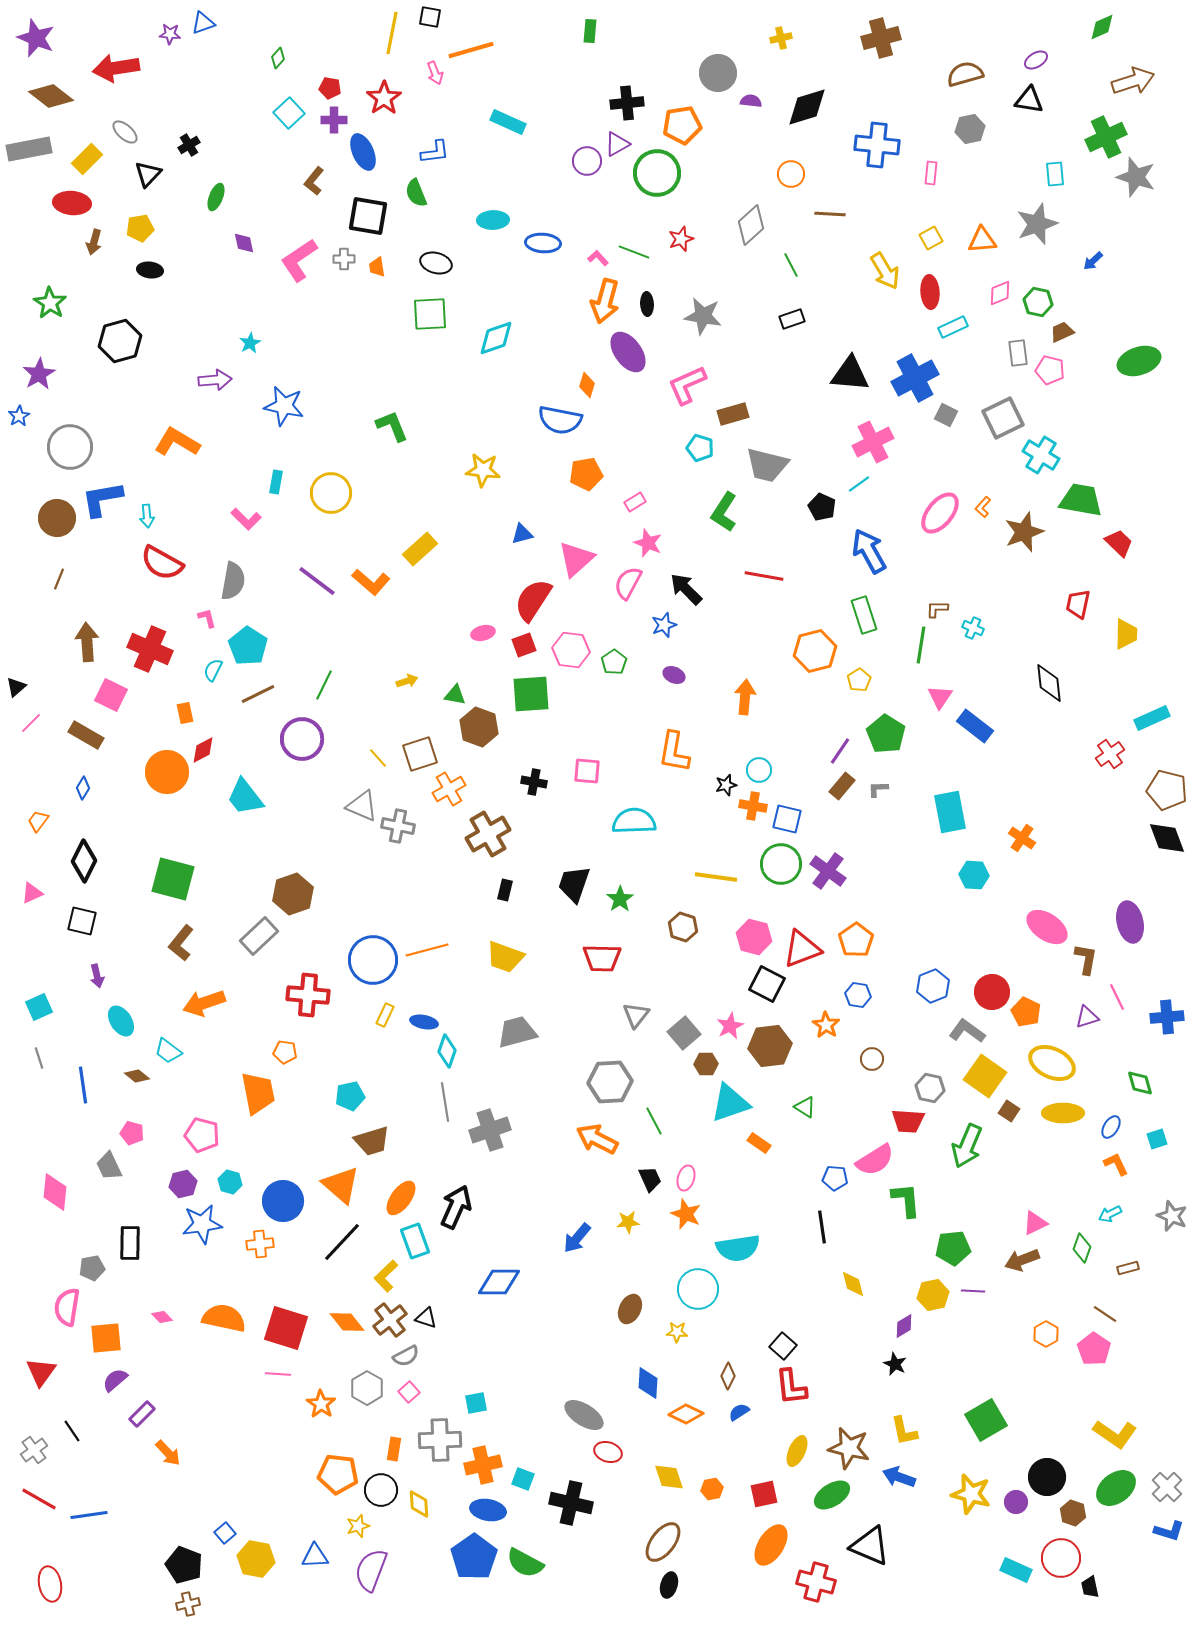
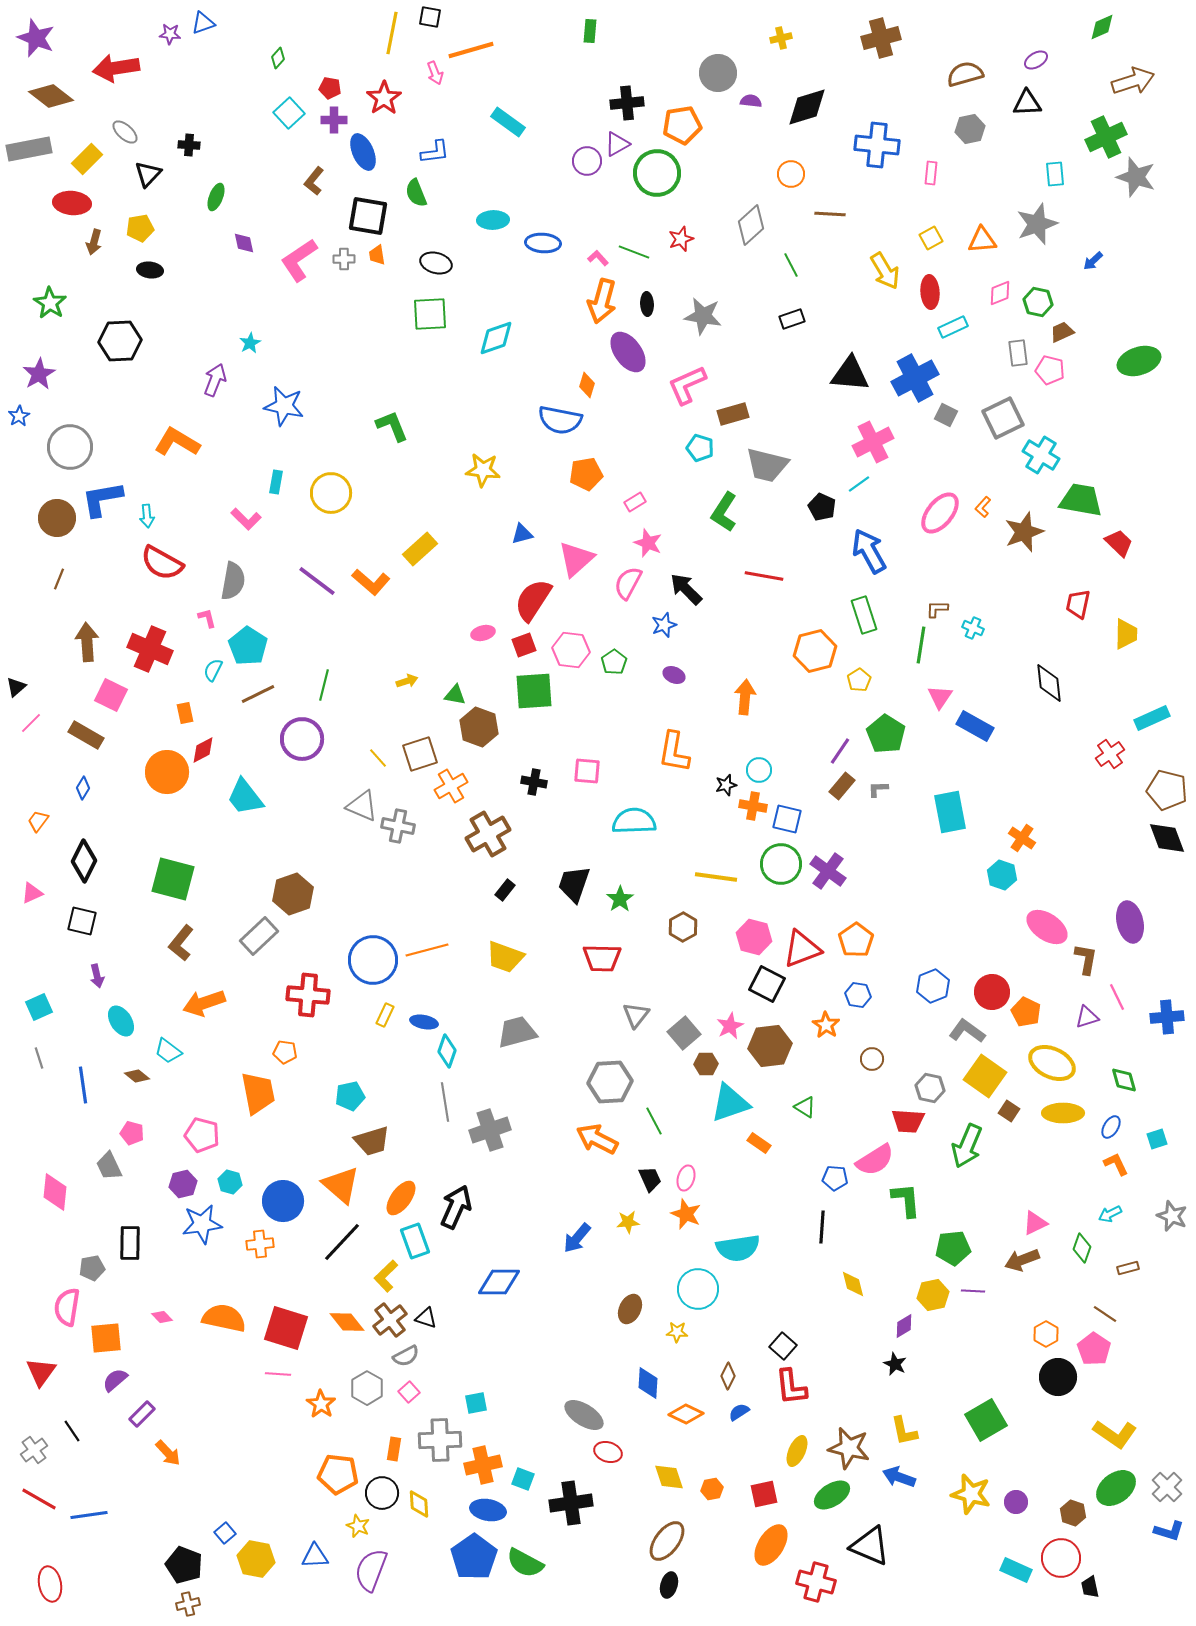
black triangle at (1029, 100): moved 2 px left, 3 px down; rotated 12 degrees counterclockwise
cyan rectangle at (508, 122): rotated 12 degrees clockwise
black cross at (189, 145): rotated 35 degrees clockwise
orange trapezoid at (377, 267): moved 12 px up
orange arrow at (605, 301): moved 3 px left
black hexagon at (120, 341): rotated 12 degrees clockwise
purple arrow at (215, 380): rotated 64 degrees counterclockwise
green line at (324, 685): rotated 12 degrees counterclockwise
green square at (531, 694): moved 3 px right, 3 px up
blue rectangle at (975, 726): rotated 9 degrees counterclockwise
orange cross at (449, 789): moved 2 px right, 3 px up
cyan hexagon at (974, 875): moved 28 px right; rotated 16 degrees clockwise
black rectangle at (505, 890): rotated 25 degrees clockwise
brown hexagon at (683, 927): rotated 12 degrees clockwise
green diamond at (1140, 1083): moved 16 px left, 3 px up
black line at (822, 1227): rotated 12 degrees clockwise
black circle at (1047, 1477): moved 11 px right, 100 px up
black circle at (381, 1490): moved 1 px right, 3 px down
black cross at (571, 1503): rotated 21 degrees counterclockwise
yellow star at (358, 1526): rotated 30 degrees counterclockwise
brown ellipse at (663, 1542): moved 4 px right, 1 px up
